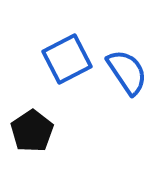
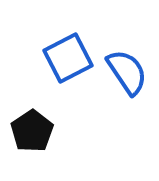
blue square: moved 1 px right, 1 px up
